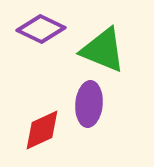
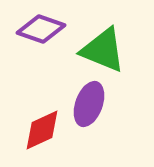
purple diamond: rotated 6 degrees counterclockwise
purple ellipse: rotated 15 degrees clockwise
